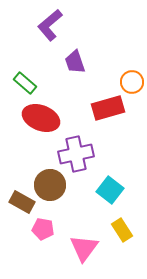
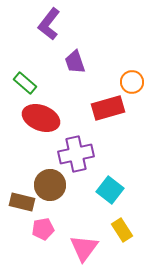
purple L-shape: moved 1 px left, 1 px up; rotated 12 degrees counterclockwise
brown rectangle: rotated 15 degrees counterclockwise
pink pentagon: rotated 20 degrees counterclockwise
